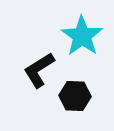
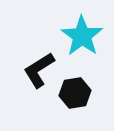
black hexagon: moved 3 px up; rotated 12 degrees counterclockwise
